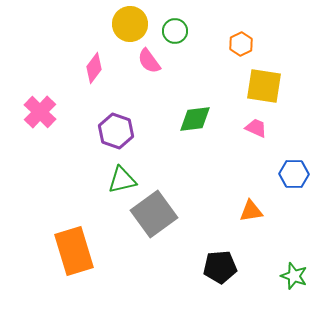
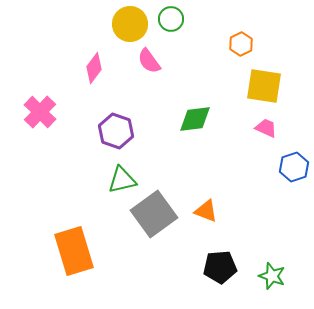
green circle: moved 4 px left, 12 px up
pink trapezoid: moved 10 px right
blue hexagon: moved 7 px up; rotated 20 degrees counterclockwise
orange triangle: moved 45 px left; rotated 30 degrees clockwise
green star: moved 22 px left
